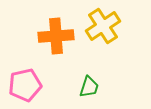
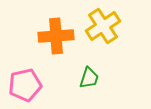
green trapezoid: moved 9 px up
